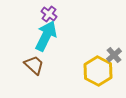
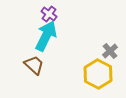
gray cross: moved 4 px left, 4 px up
yellow hexagon: moved 3 px down
